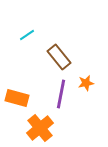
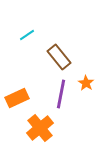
orange star: rotated 28 degrees counterclockwise
orange rectangle: rotated 40 degrees counterclockwise
